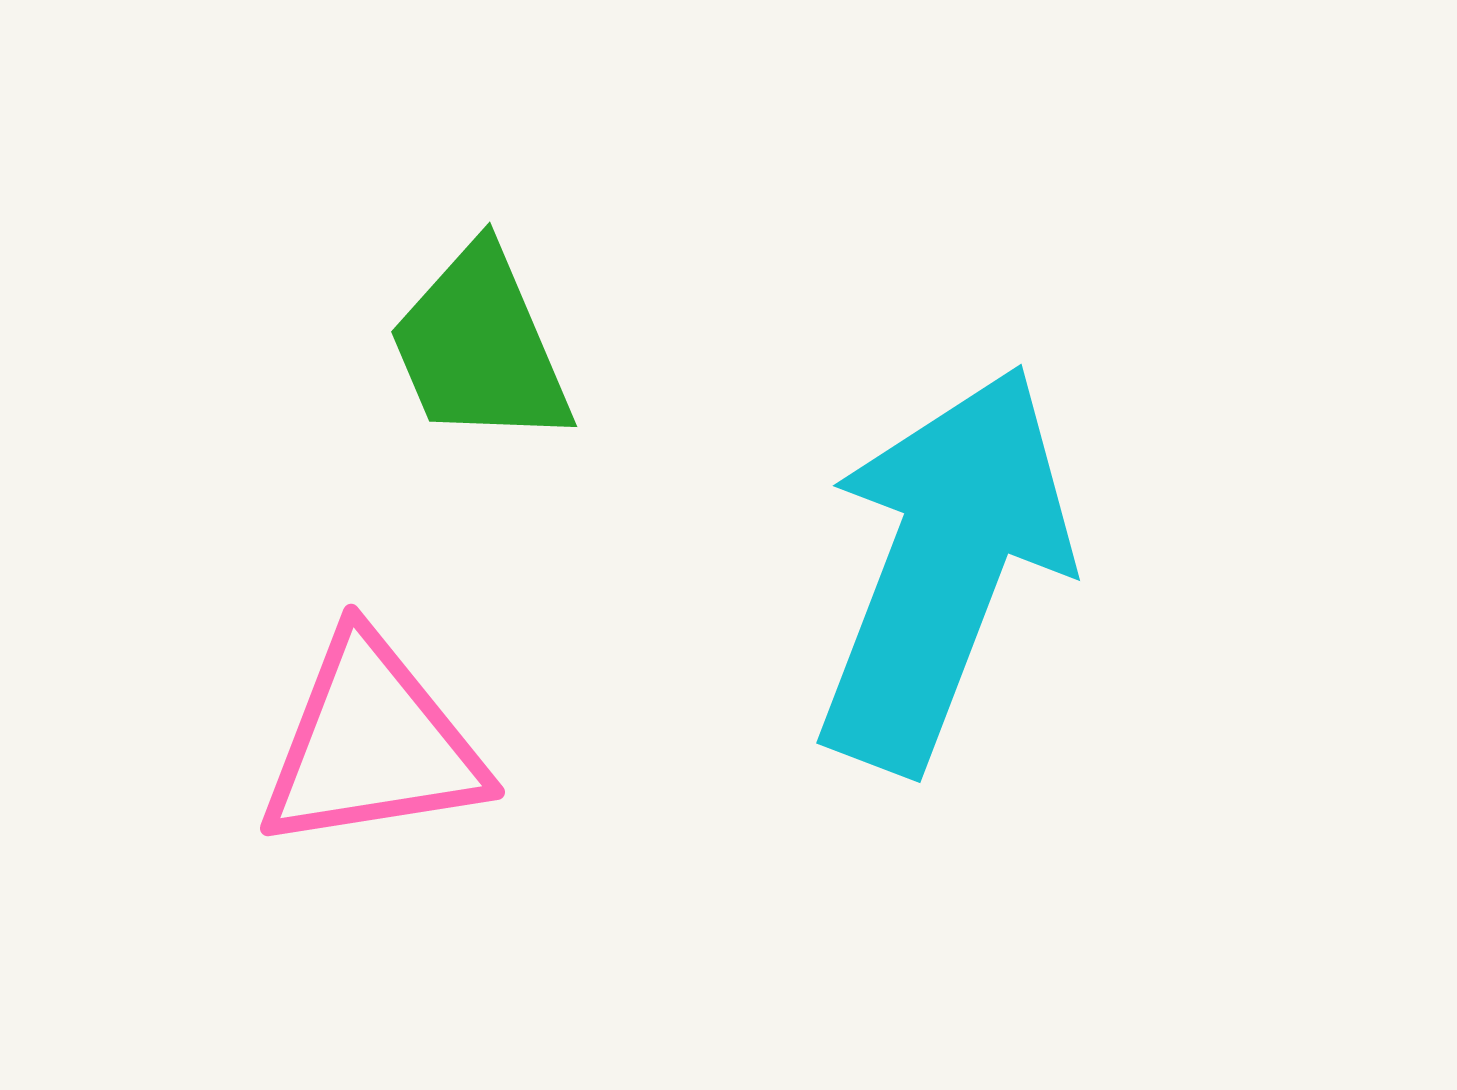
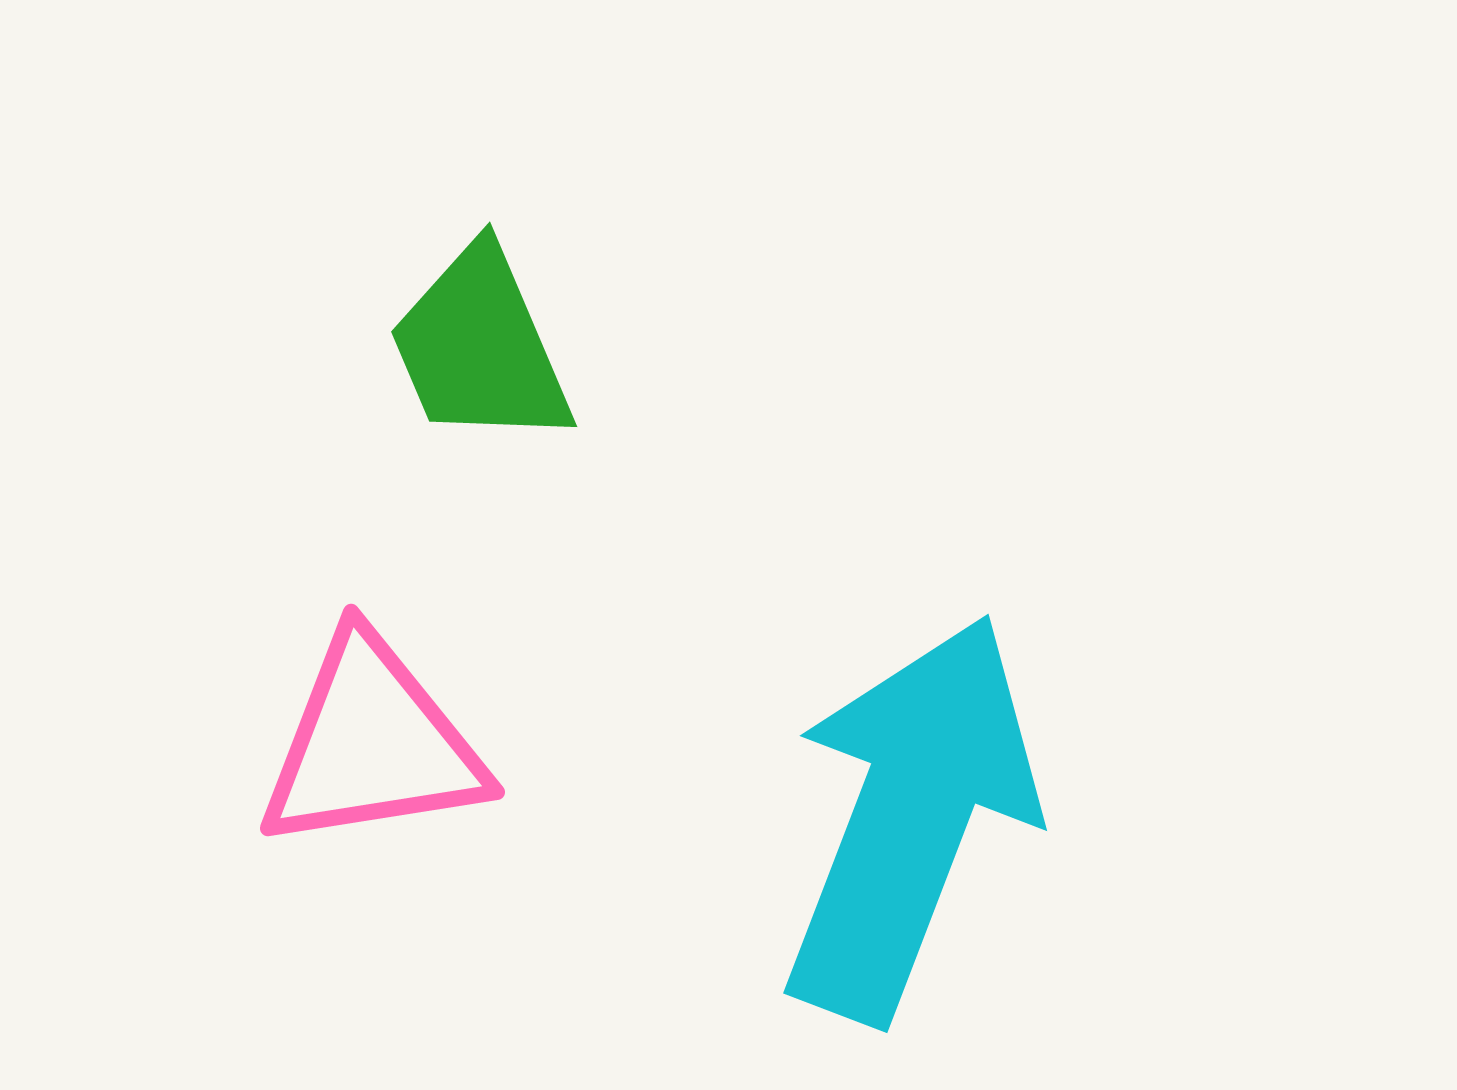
cyan arrow: moved 33 px left, 250 px down
